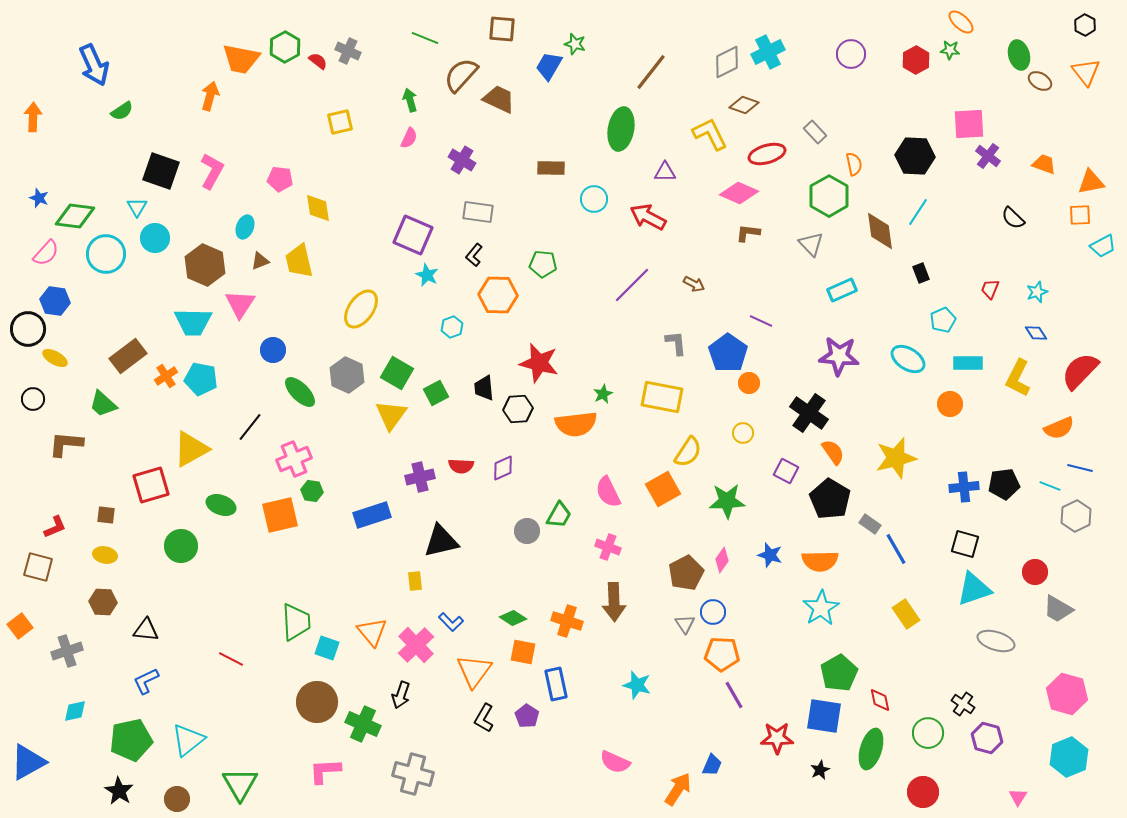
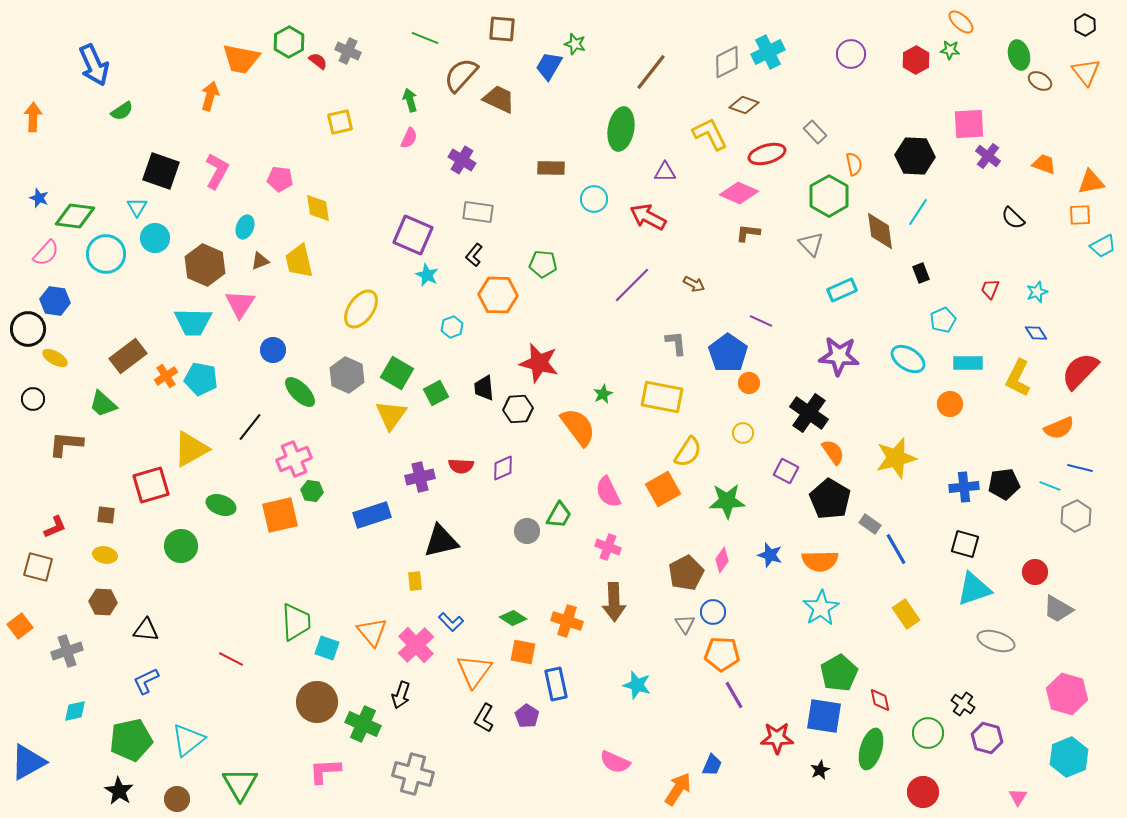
green hexagon at (285, 47): moved 4 px right, 5 px up
pink L-shape at (212, 171): moved 5 px right
orange semicircle at (576, 424): moved 2 px right, 3 px down; rotated 120 degrees counterclockwise
